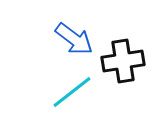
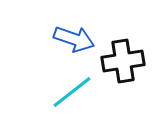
blue arrow: rotated 18 degrees counterclockwise
